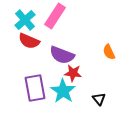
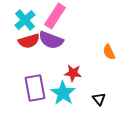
red semicircle: rotated 40 degrees counterclockwise
purple semicircle: moved 11 px left, 15 px up
cyan star: moved 2 px down
